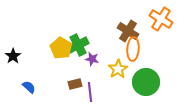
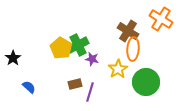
black star: moved 2 px down
purple line: rotated 24 degrees clockwise
